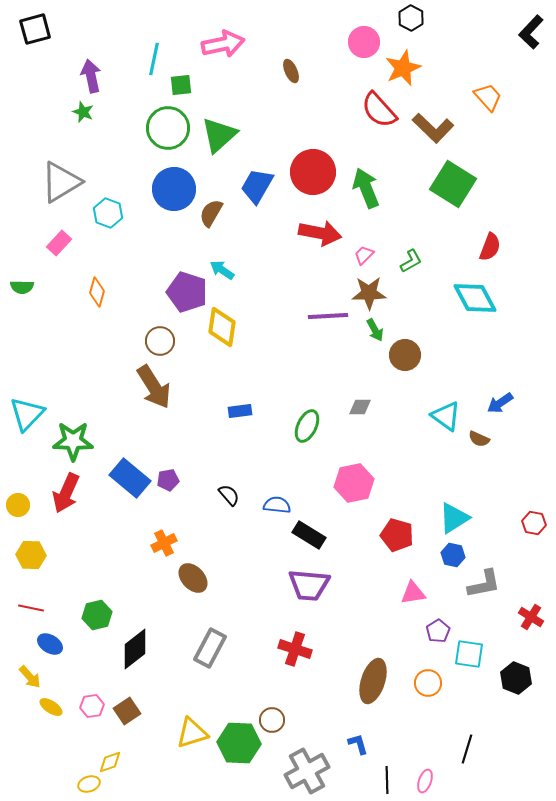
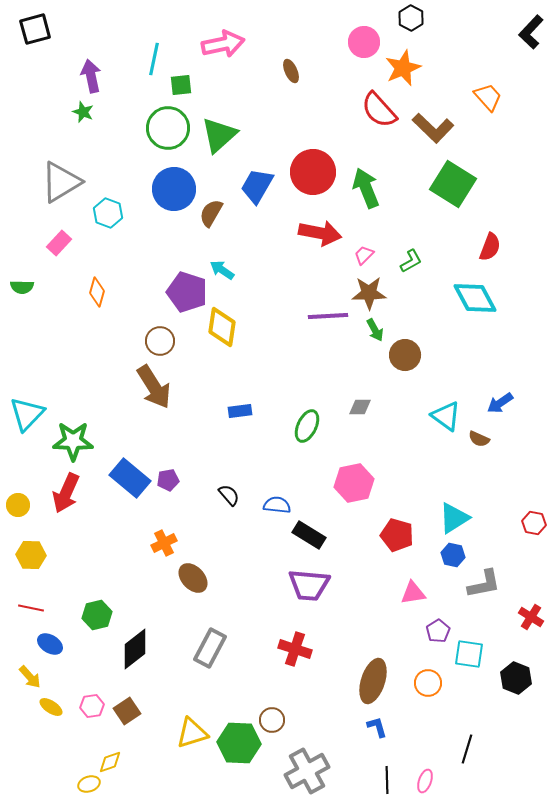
blue L-shape at (358, 744): moved 19 px right, 17 px up
